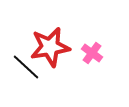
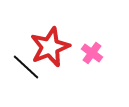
red star: rotated 12 degrees counterclockwise
